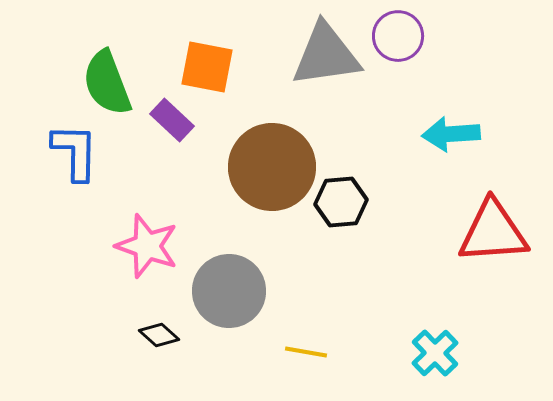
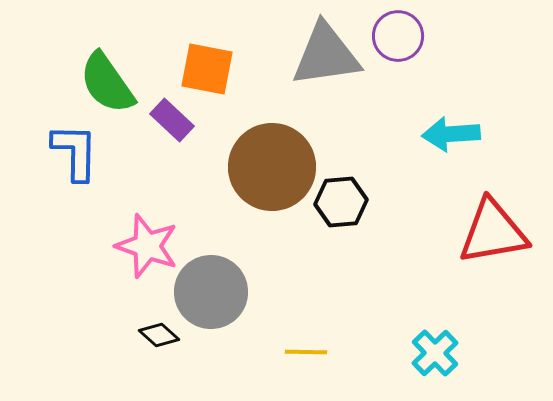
orange square: moved 2 px down
green semicircle: rotated 14 degrees counterclockwise
red triangle: rotated 6 degrees counterclockwise
gray circle: moved 18 px left, 1 px down
yellow line: rotated 9 degrees counterclockwise
